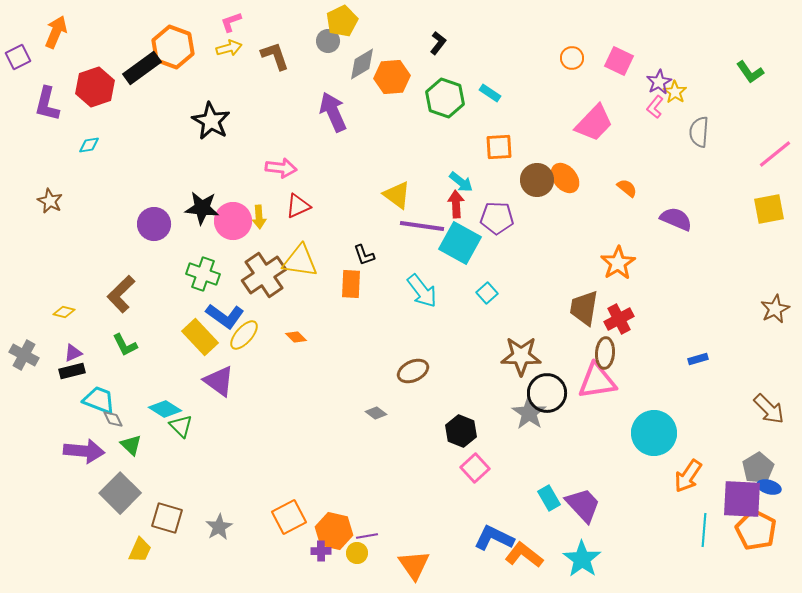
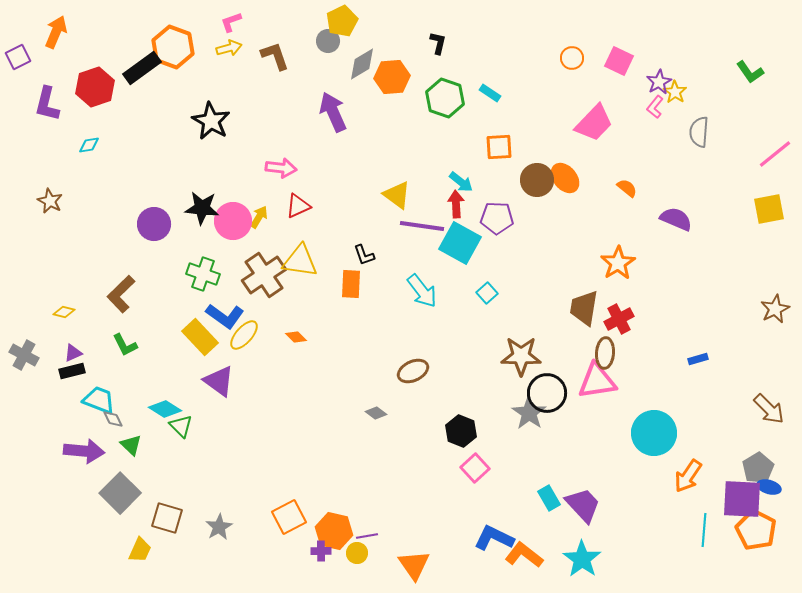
black L-shape at (438, 43): rotated 25 degrees counterclockwise
yellow arrow at (259, 217): rotated 145 degrees counterclockwise
